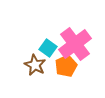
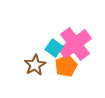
cyan square: moved 6 px right
brown star: rotated 15 degrees clockwise
